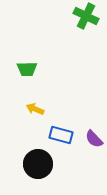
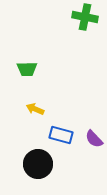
green cross: moved 1 px left, 1 px down; rotated 15 degrees counterclockwise
